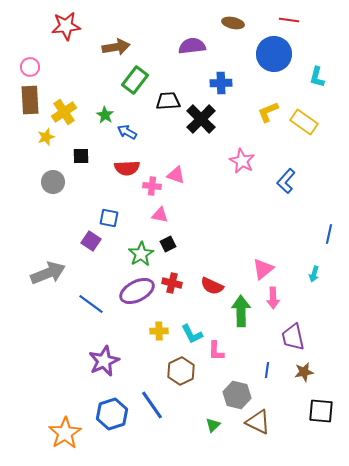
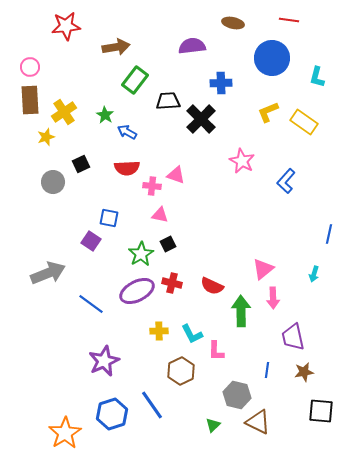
blue circle at (274, 54): moved 2 px left, 4 px down
black square at (81, 156): moved 8 px down; rotated 24 degrees counterclockwise
